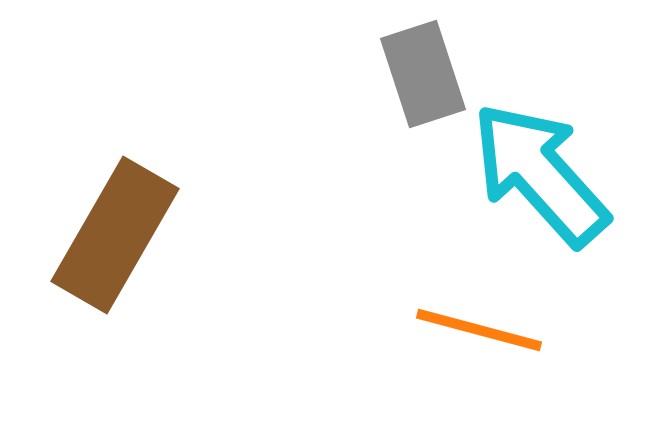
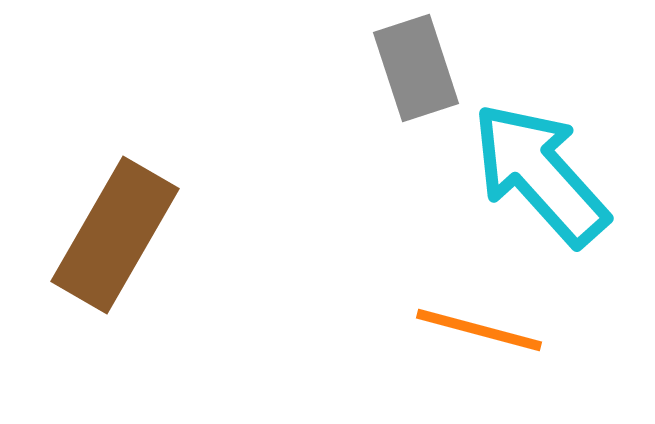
gray rectangle: moved 7 px left, 6 px up
